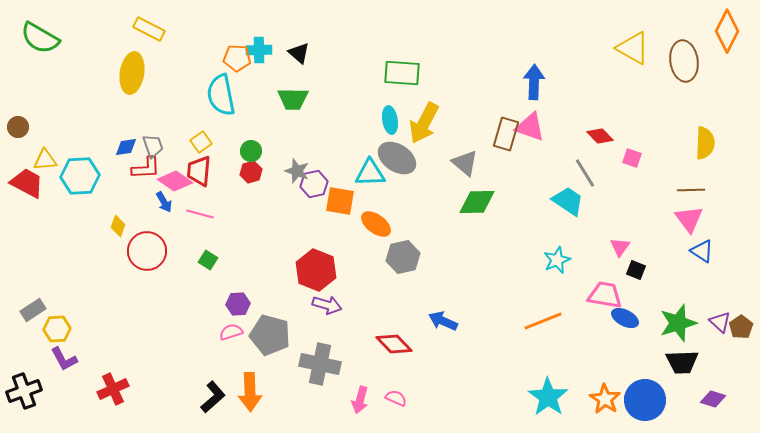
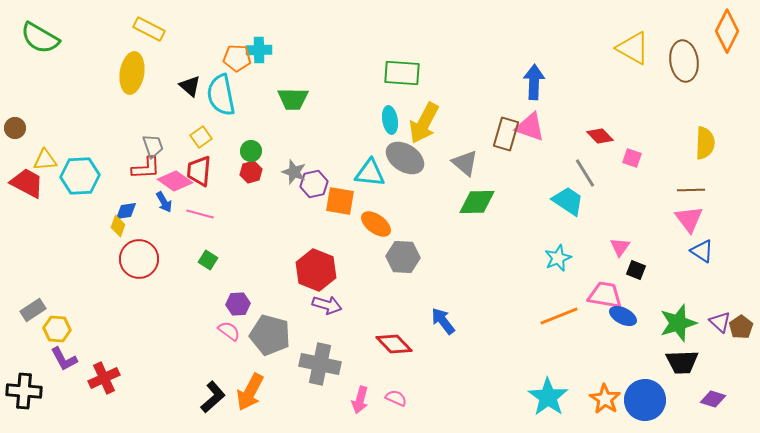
black triangle at (299, 53): moved 109 px left, 33 px down
brown circle at (18, 127): moved 3 px left, 1 px down
yellow square at (201, 142): moved 5 px up
blue diamond at (126, 147): moved 64 px down
gray ellipse at (397, 158): moved 8 px right
gray star at (297, 171): moved 3 px left, 1 px down
cyan triangle at (370, 173): rotated 8 degrees clockwise
red circle at (147, 251): moved 8 px left, 8 px down
gray hexagon at (403, 257): rotated 16 degrees clockwise
cyan star at (557, 260): moved 1 px right, 2 px up
blue ellipse at (625, 318): moved 2 px left, 2 px up
blue arrow at (443, 321): rotated 28 degrees clockwise
orange line at (543, 321): moved 16 px right, 5 px up
yellow hexagon at (57, 329): rotated 8 degrees clockwise
pink semicircle at (231, 332): moved 2 px left, 1 px up; rotated 55 degrees clockwise
red cross at (113, 389): moved 9 px left, 11 px up
black cross at (24, 391): rotated 24 degrees clockwise
orange arrow at (250, 392): rotated 30 degrees clockwise
